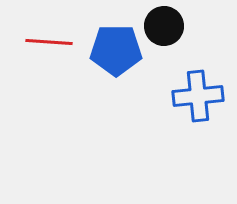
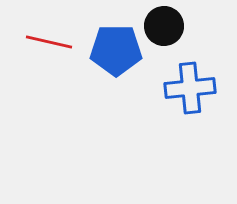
red line: rotated 9 degrees clockwise
blue cross: moved 8 px left, 8 px up
